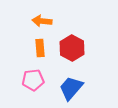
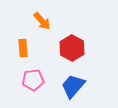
orange arrow: rotated 138 degrees counterclockwise
orange rectangle: moved 17 px left
blue trapezoid: moved 2 px right, 2 px up
